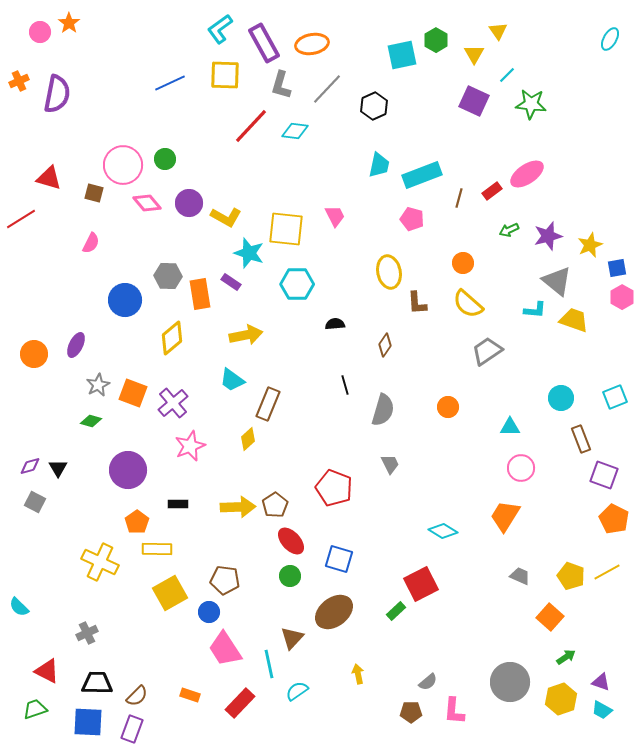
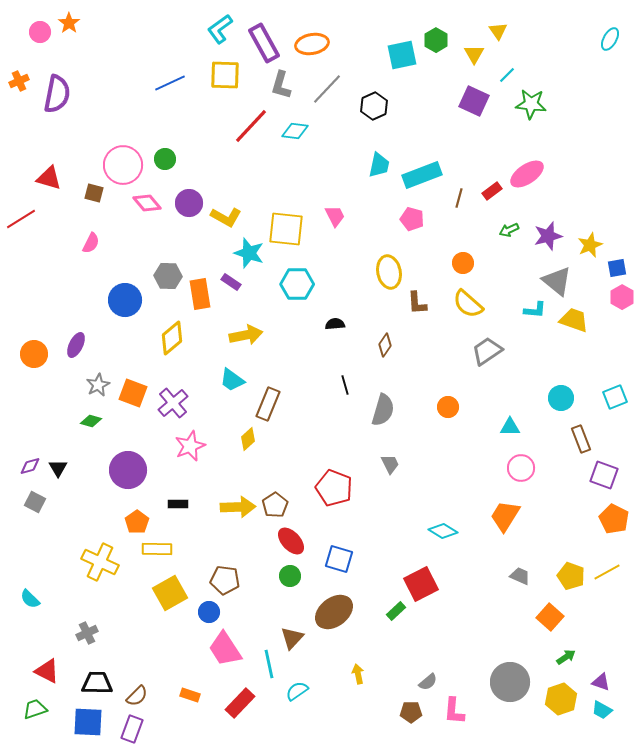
cyan semicircle at (19, 607): moved 11 px right, 8 px up
